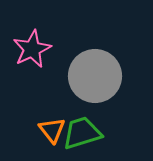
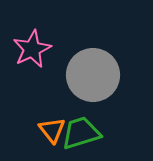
gray circle: moved 2 px left, 1 px up
green trapezoid: moved 1 px left
